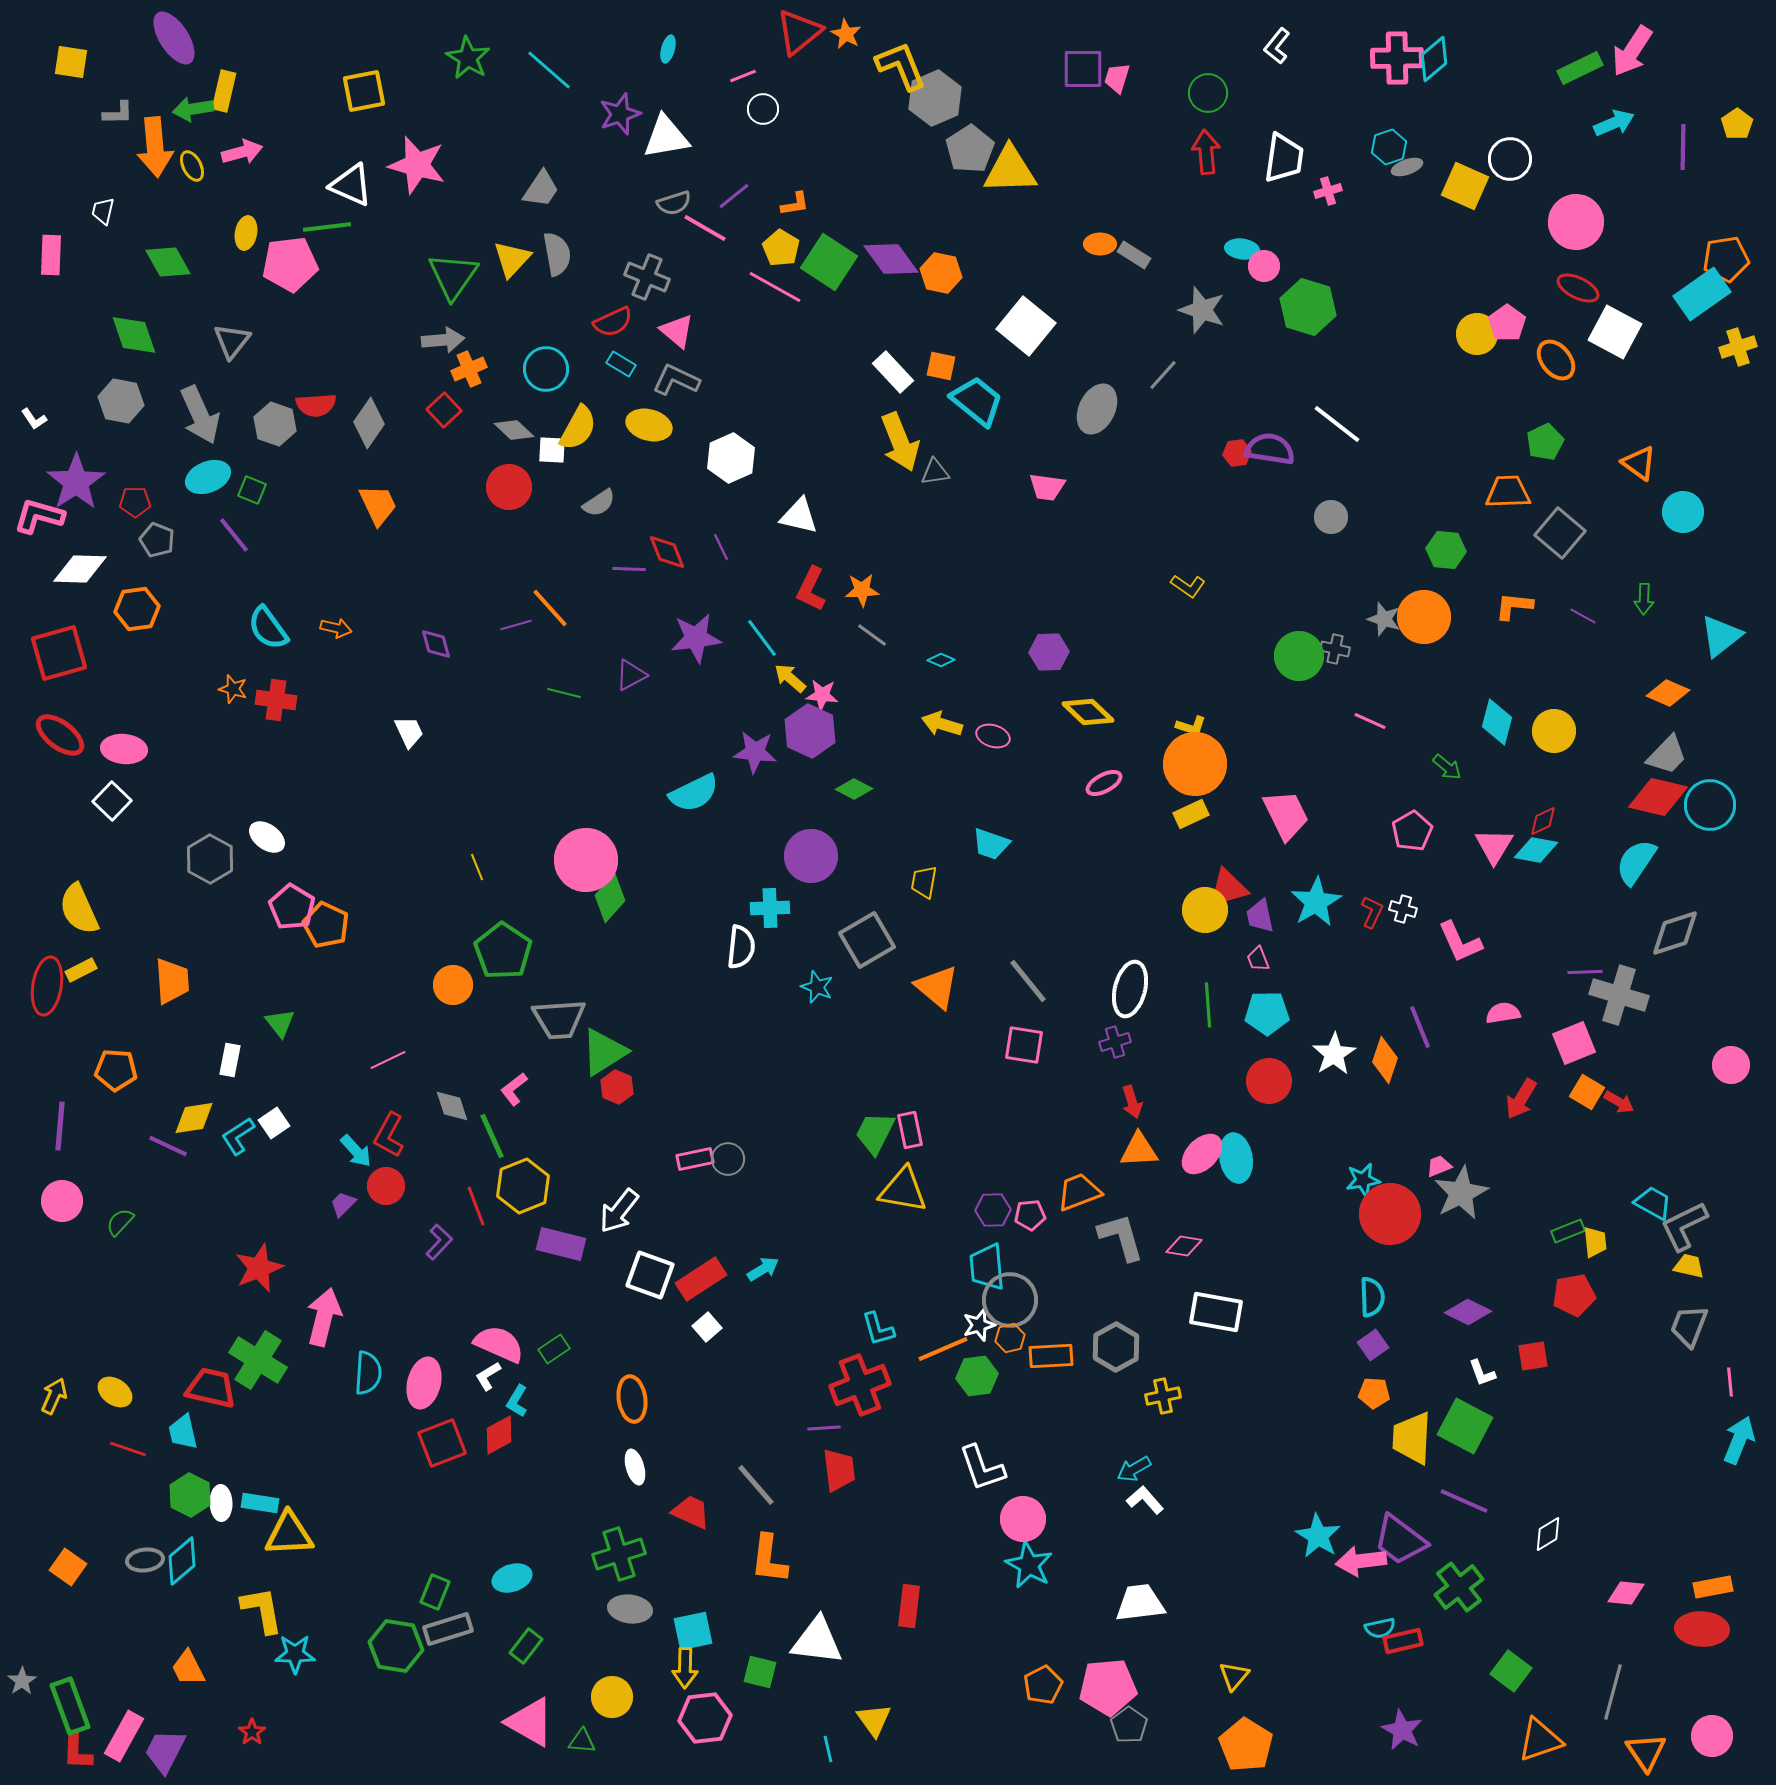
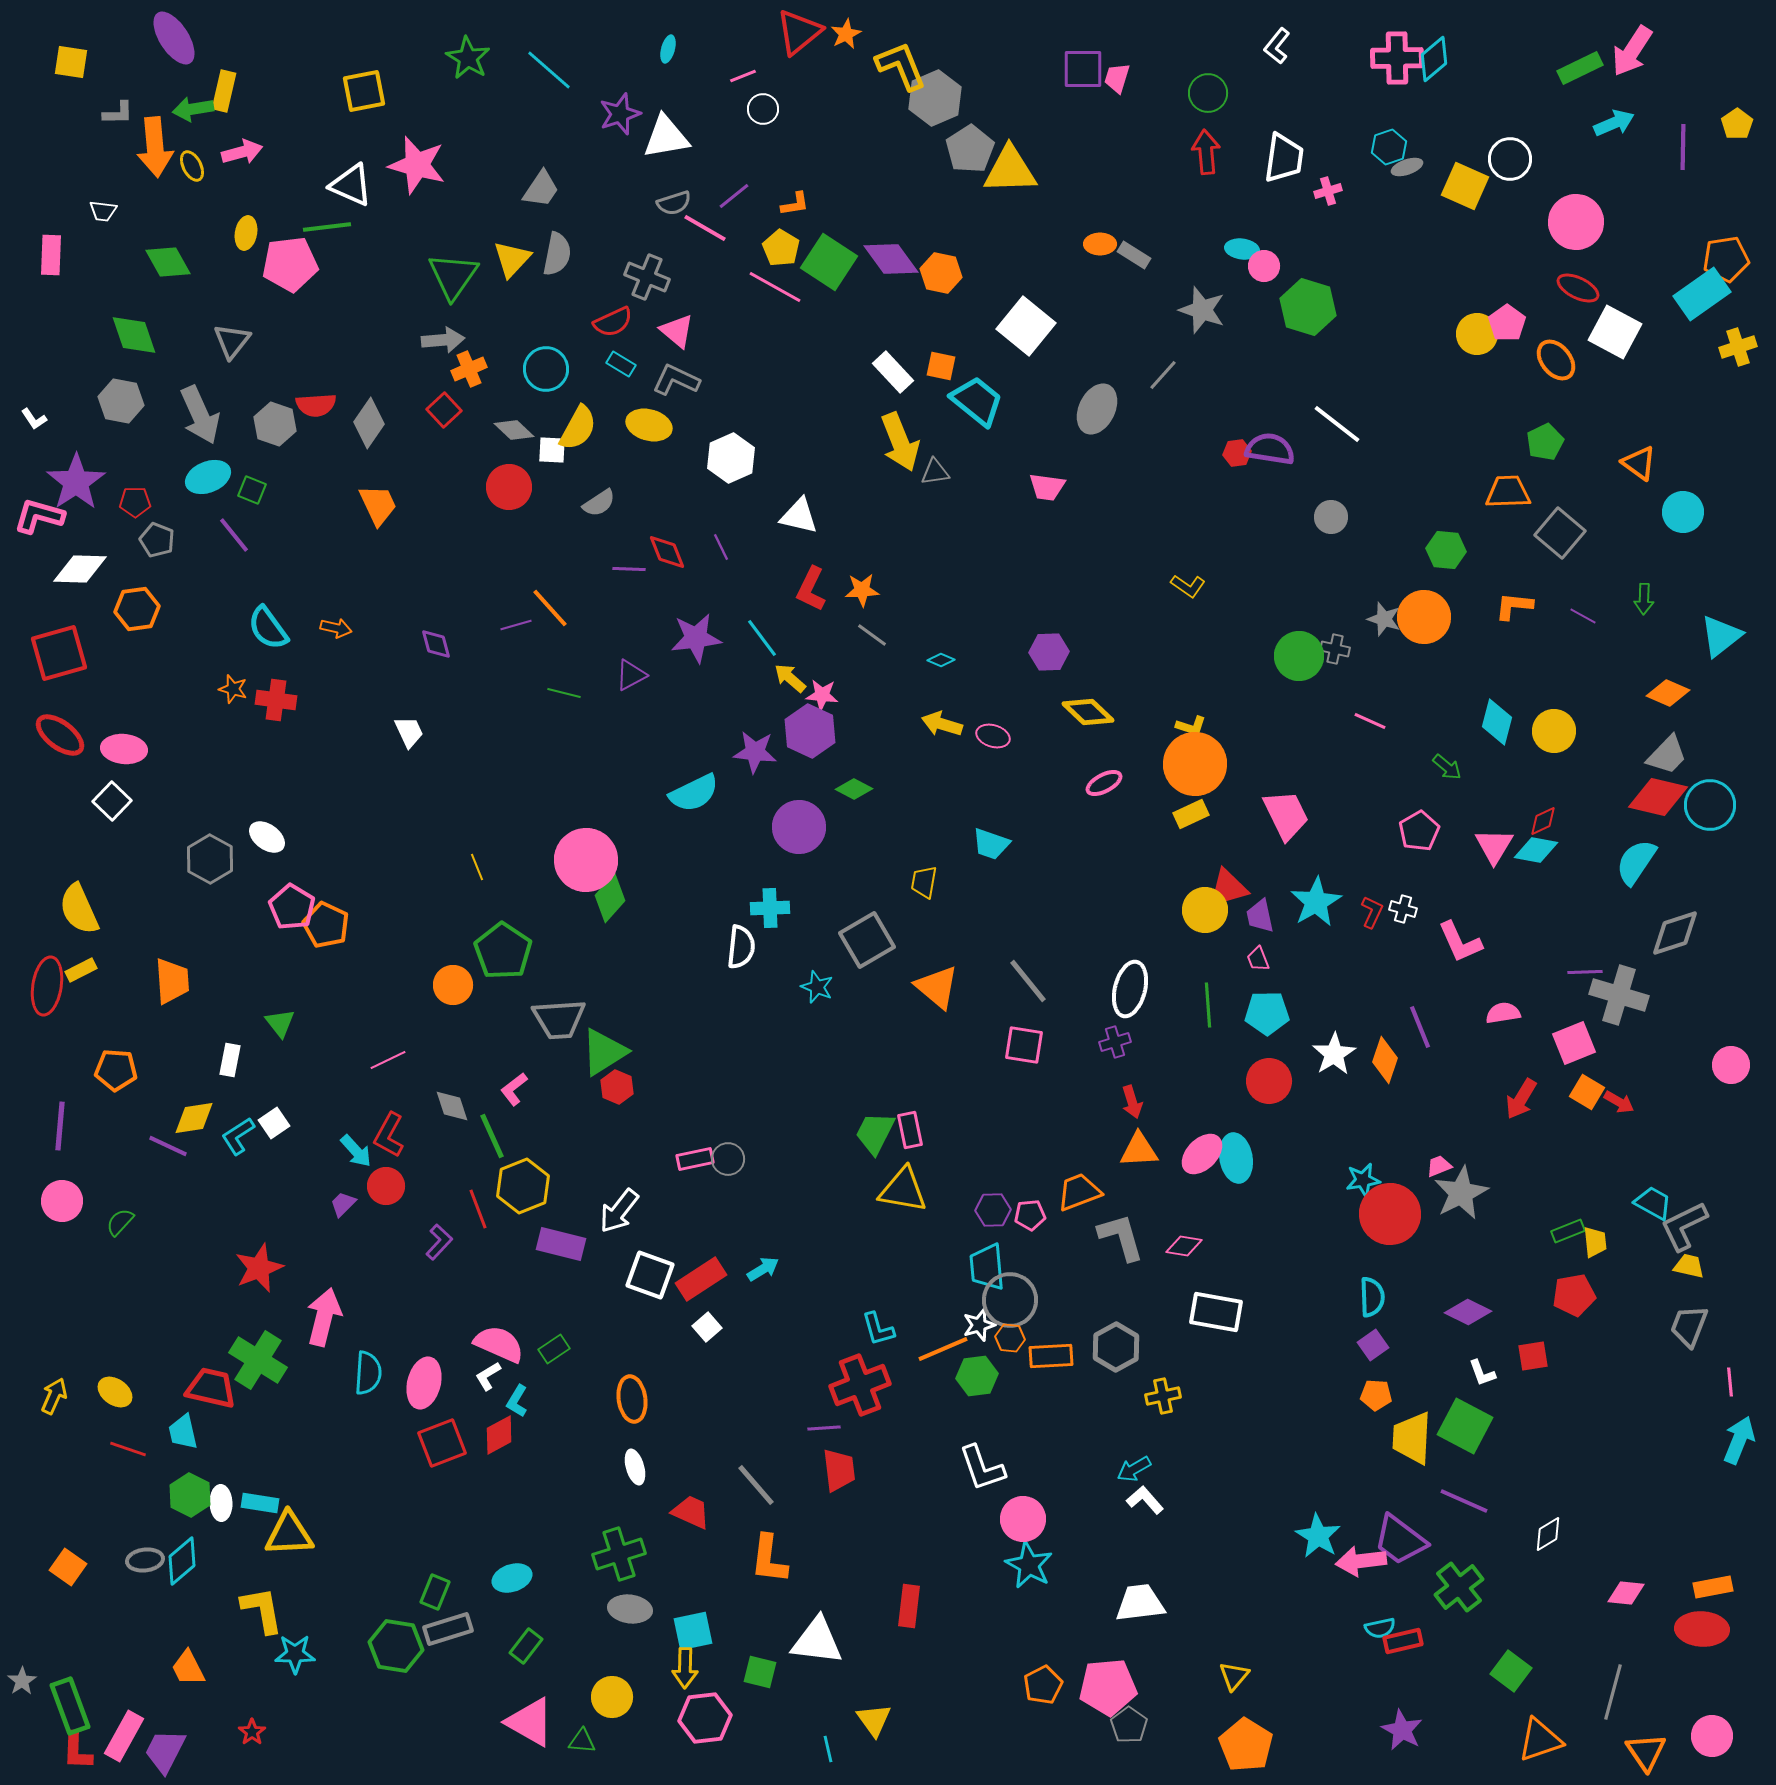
orange star at (846, 34): rotated 16 degrees clockwise
white trapezoid at (103, 211): rotated 96 degrees counterclockwise
gray semicircle at (557, 254): rotated 21 degrees clockwise
pink pentagon at (1412, 831): moved 7 px right
purple circle at (811, 856): moved 12 px left, 29 px up
red line at (476, 1206): moved 2 px right, 3 px down
orange hexagon at (1010, 1338): rotated 20 degrees clockwise
orange pentagon at (1374, 1393): moved 2 px right, 2 px down
